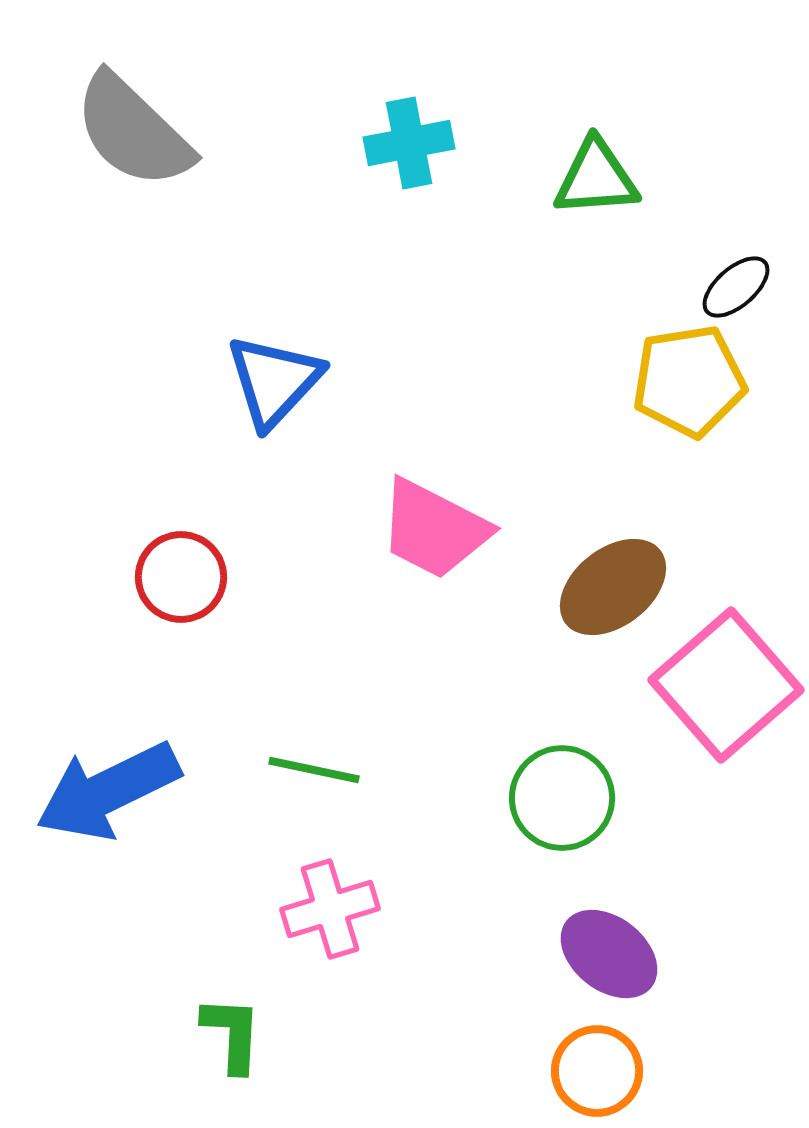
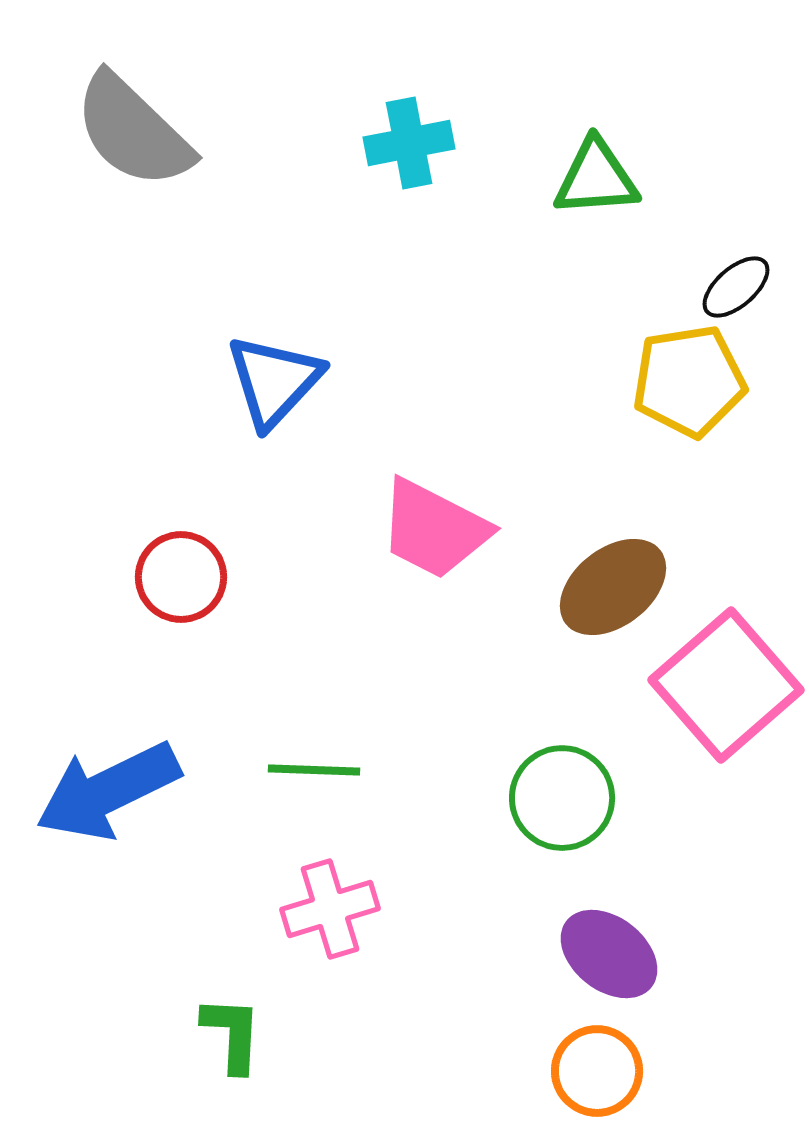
green line: rotated 10 degrees counterclockwise
